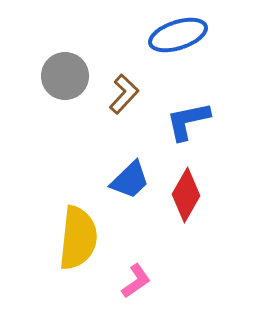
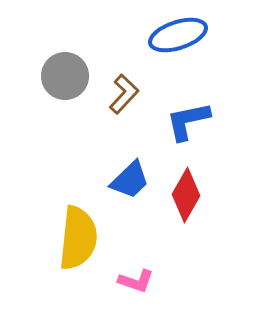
pink L-shape: rotated 54 degrees clockwise
